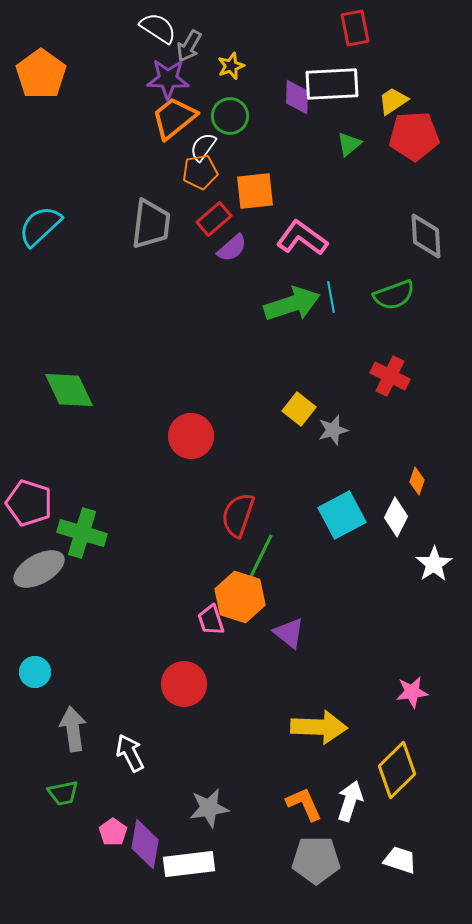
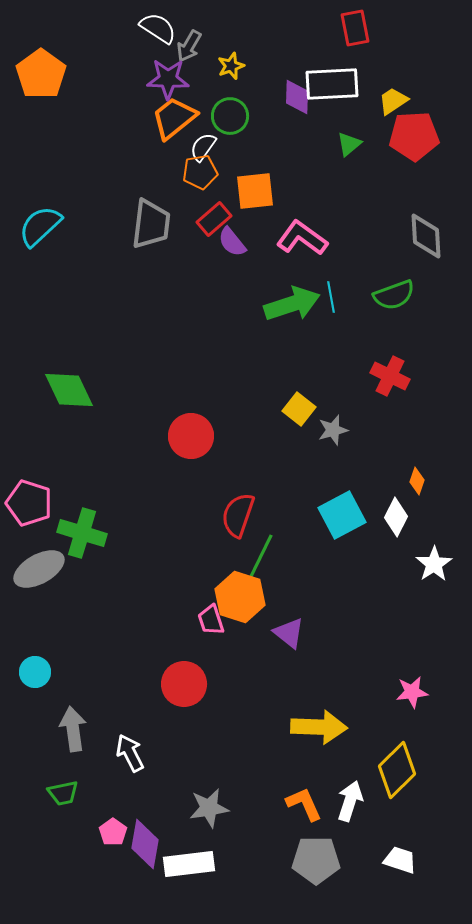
purple semicircle at (232, 248): moved 6 px up; rotated 92 degrees clockwise
